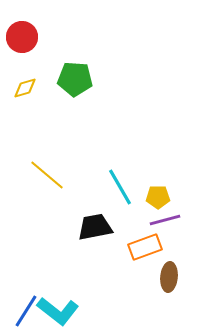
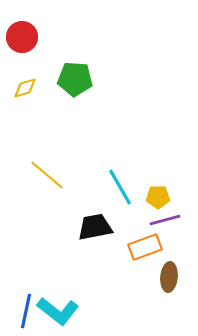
blue line: rotated 20 degrees counterclockwise
